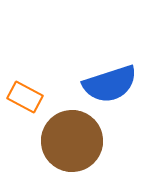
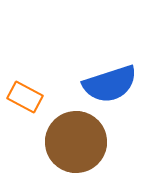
brown circle: moved 4 px right, 1 px down
